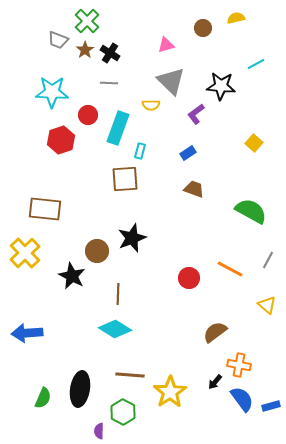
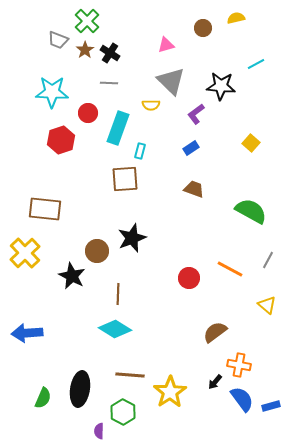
red circle at (88, 115): moved 2 px up
yellow square at (254, 143): moved 3 px left
blue rectangle at (188, 153): moved 3 px right, 5 px up
